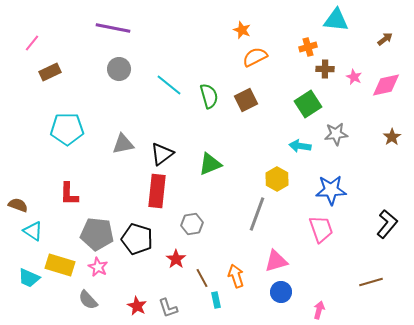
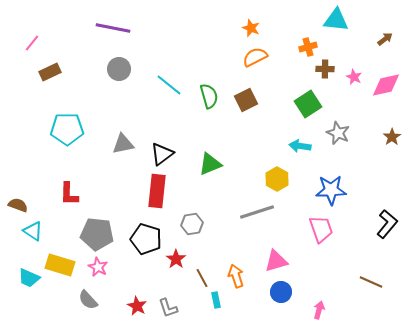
orange star at (242, 30): moved 9 px right, 2 px up
gray star at (336, 134): moved 2 px right, 1 px up; rotated 30 degrees clockwise
gray line at (257, 214): moved 2 px up; rotated 52 degrees clockwise
black pentagon at (137, 239): moved 9 px right
brown line at (371, 282): rotated 40 degrees clockwise
